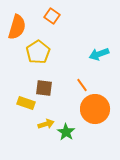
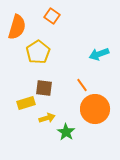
yellow rectangle: rotated 36 degrees counterclockwise
yellow arrow: moved 1 px right, 6 px up
